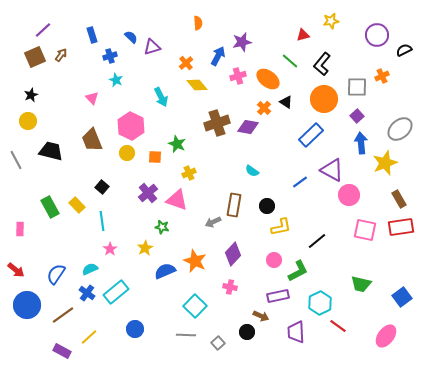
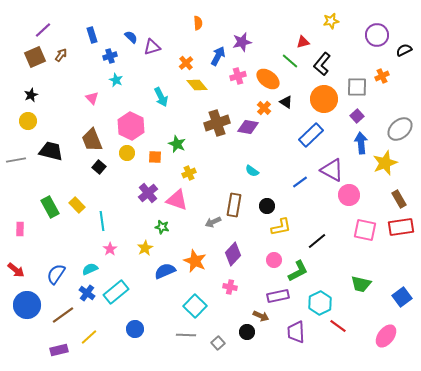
red triangle at (303, 35): moved 7 px down
gray line at (16, 160): rotated 72 degrees counterclockwise
black square at (102, 187): moved 3 px left, 20 px up
purple rectangle at (62, 351): moved 3 px left, 1 px up; rotated 42 degrees counterclockwise
